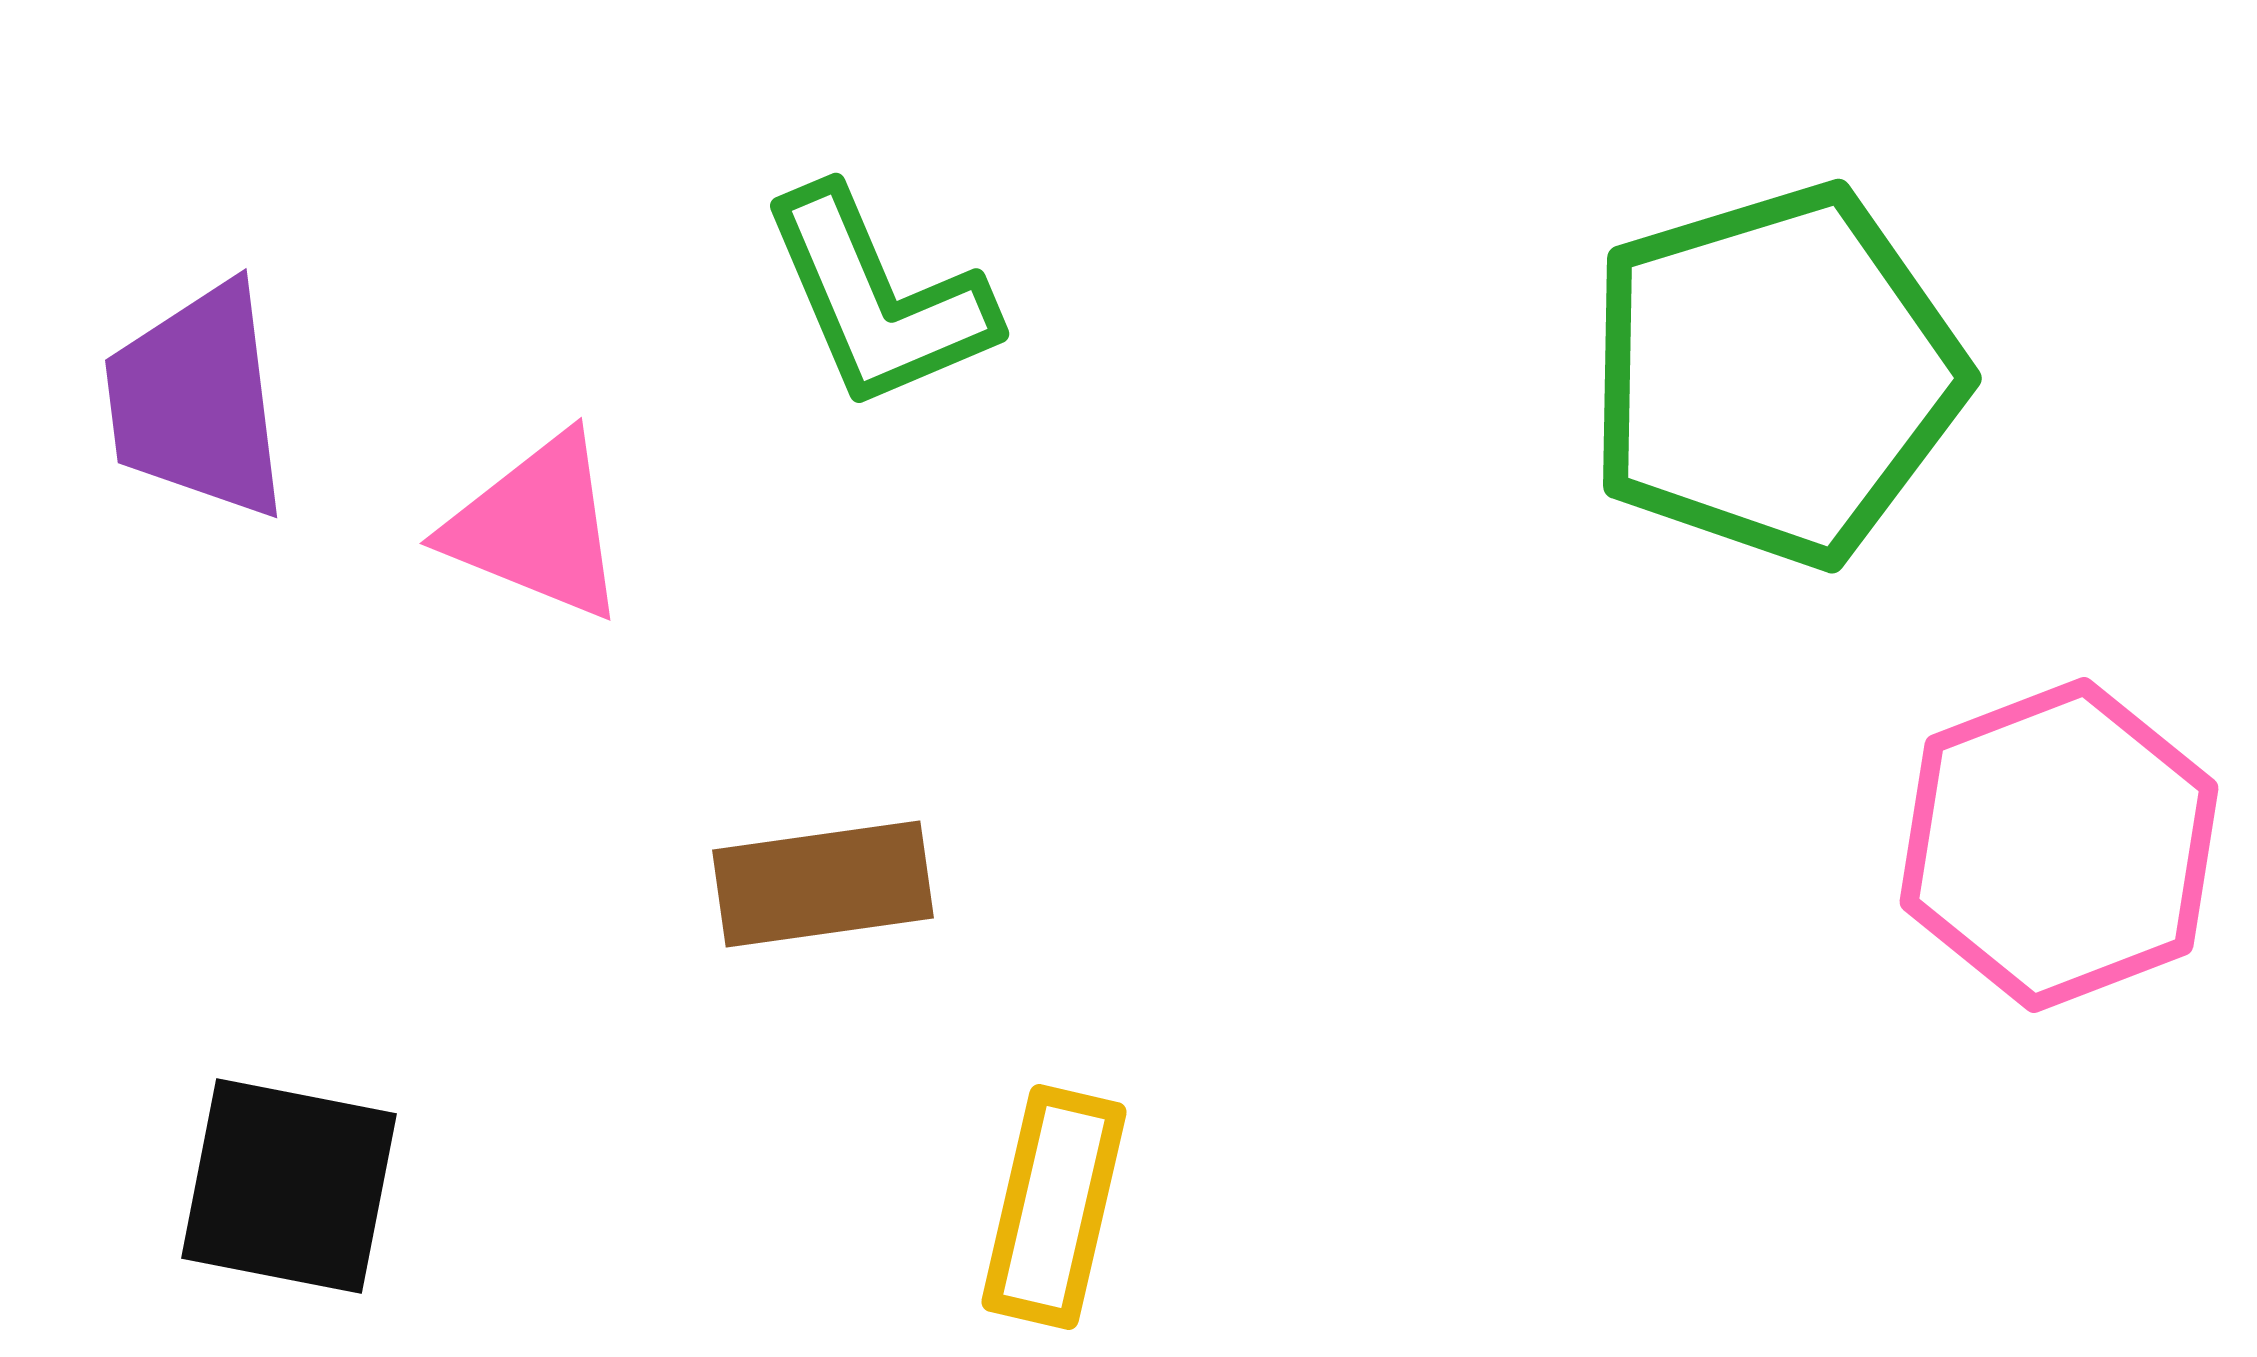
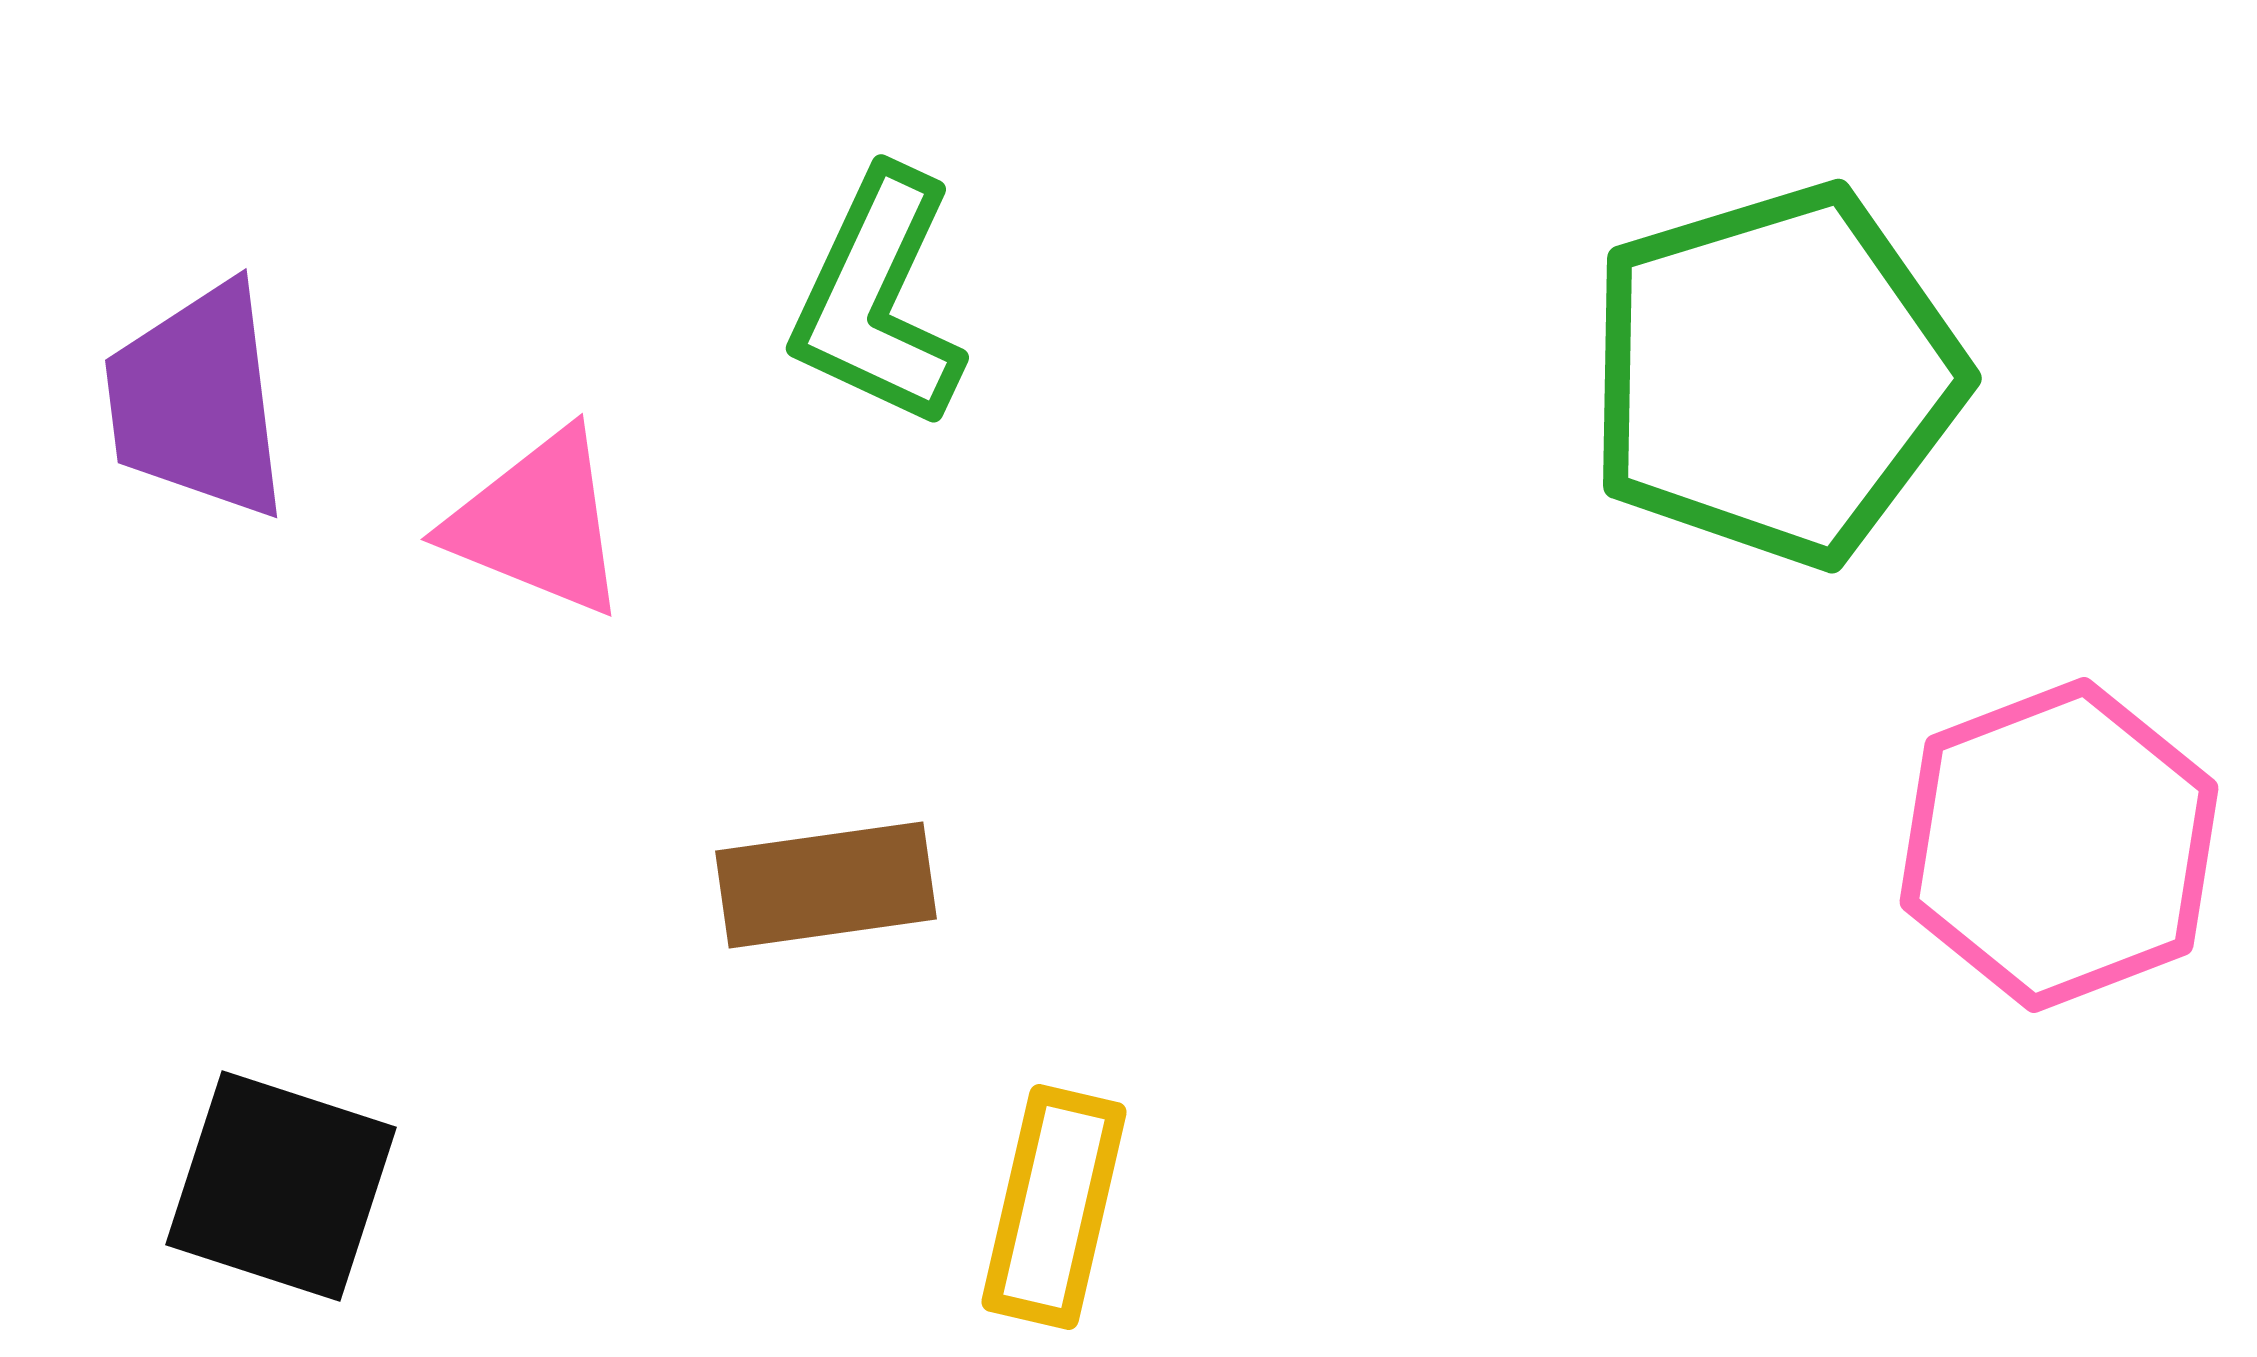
green L-shape: rotated 48 degrees clockwise
pink triangle: moved 1 px right, 4 px up
brown rectangle: moved 3 px right, 1 px down
black square: moved 8 px left; rotated 7 degrees clockwise
